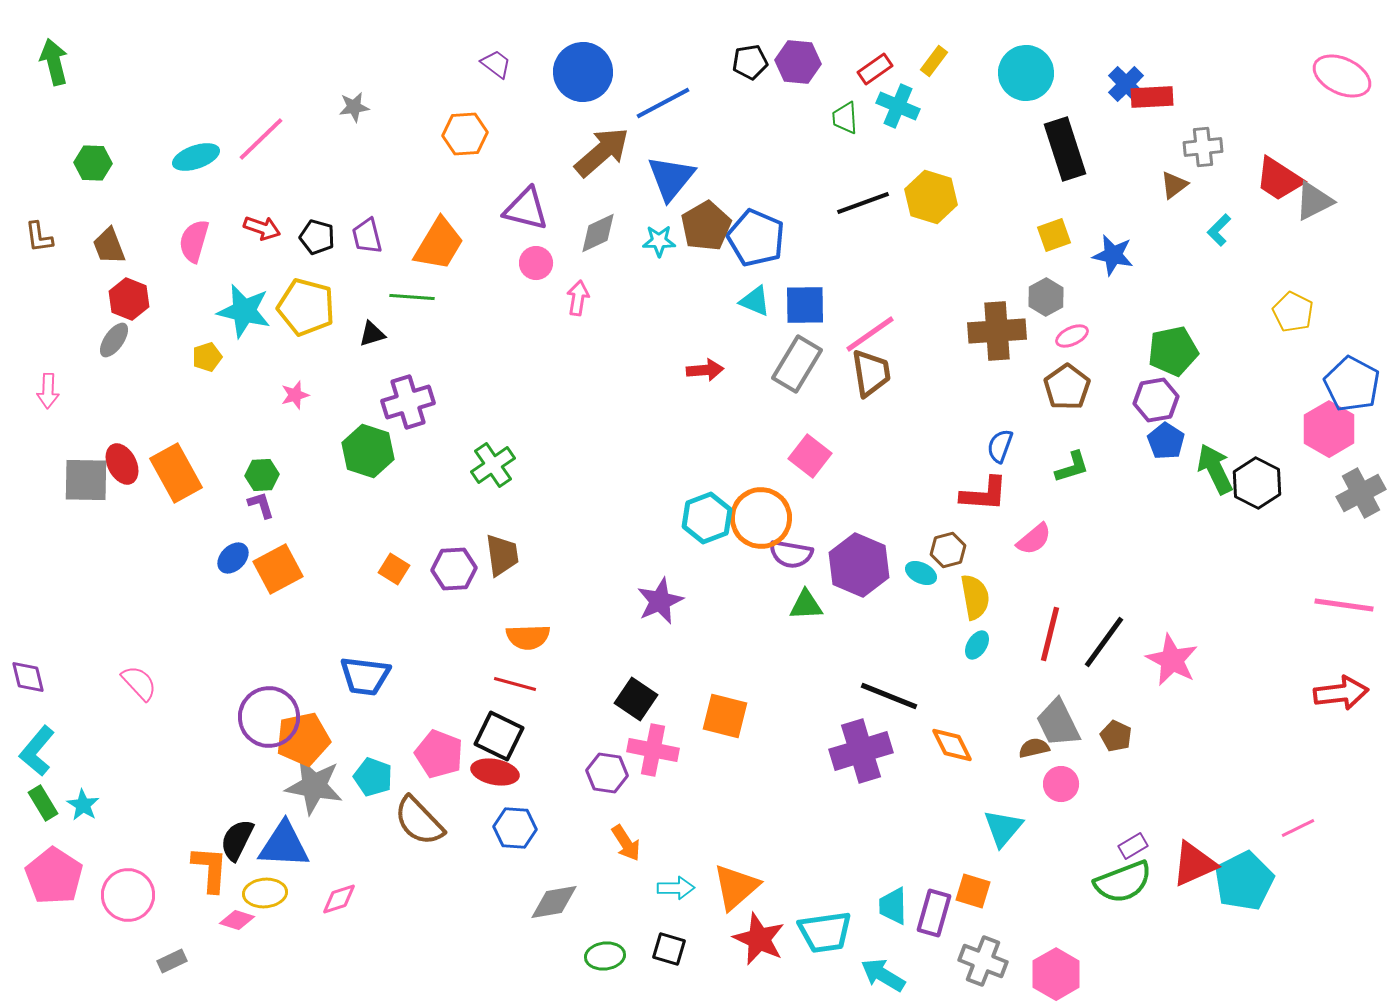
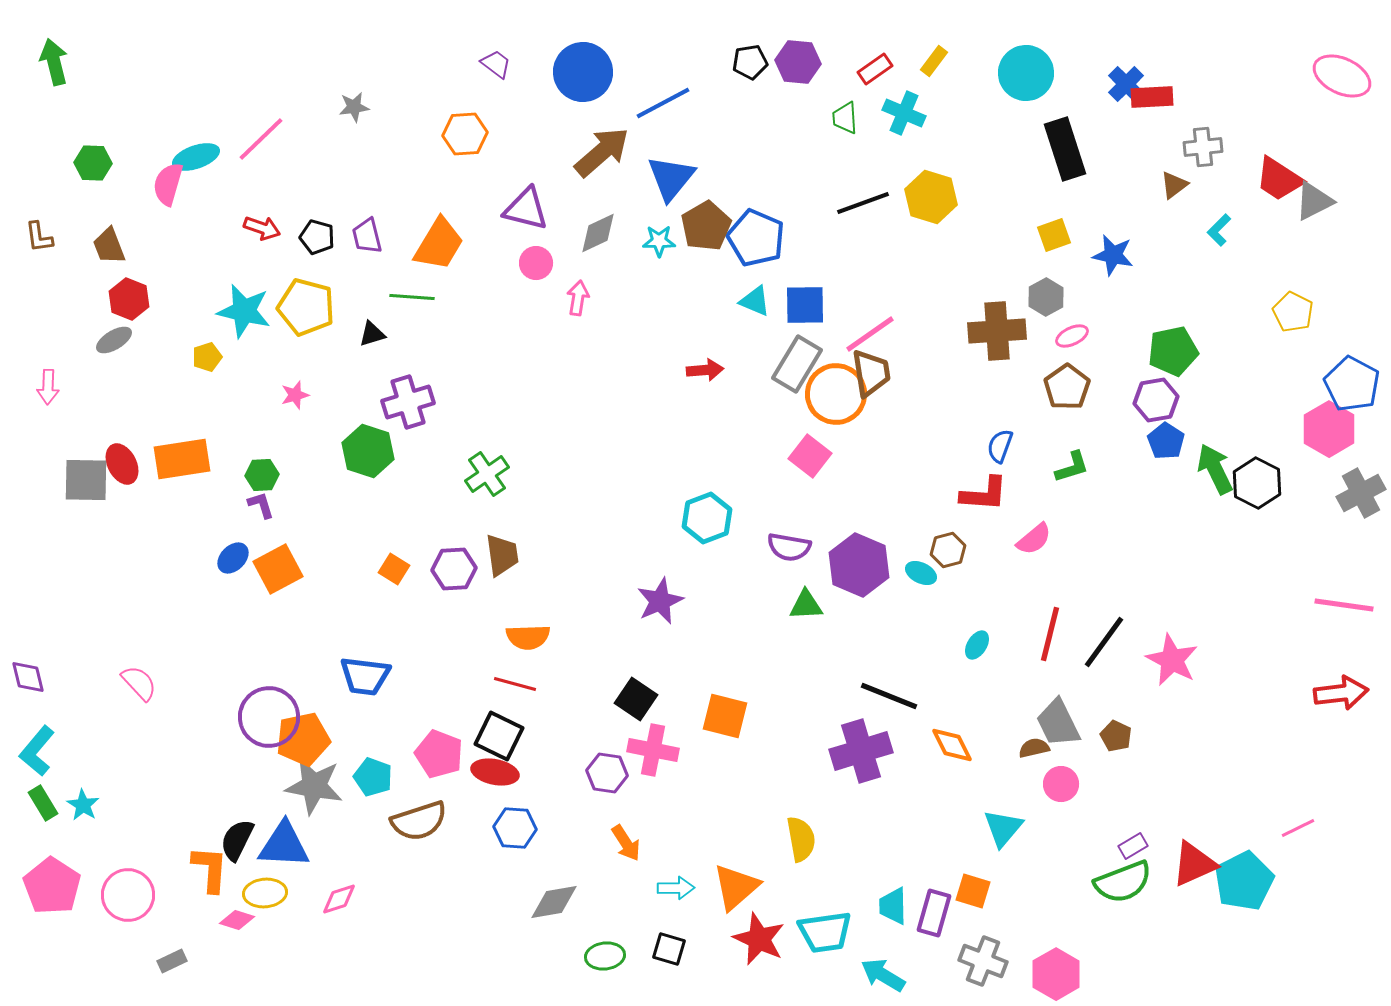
cyan cross at (898, 106): moved 6 px right, 7 px down
pink semicircle at (194, 241): moved 26 px left, 57 px up
gray ellipse at (114, 340): rotated 24 degrees clockwise
pink arrow at (48, 391): moved 4 px up
green cross at (493, 465): moved 6 px left, 9 px down
orange rectangle at (176, 473): moved 6 px right, 14 px up; rotated 70 degrees counterclockwise
orange circle at (761, 518): moved 75 px right, 124 px up
purple semicircle at (791, 554): moved 2 px left, 7 px up
yellow semicircle at (975, 597): moved 174 px left, 242 px down
brown semicircle at (419, 821): rotated 64 degrees counterclockwise
pink pentagon at (54, 876): moved 2 px left, 10 px down
